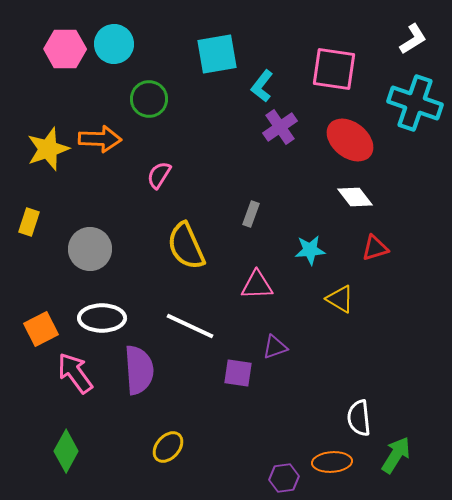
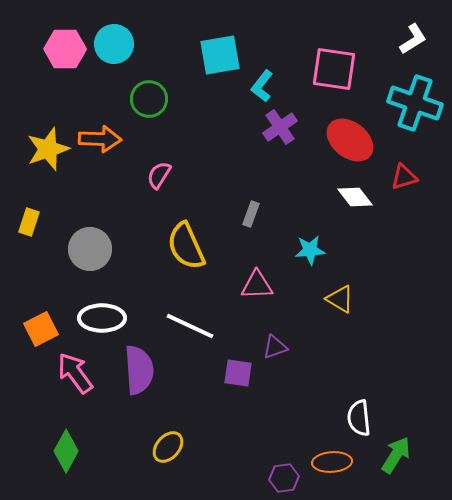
cyan square: moved 3 px right, 1 px down
red triangle: moved 29 px right, 71 px up
